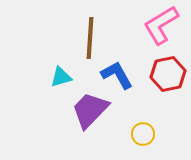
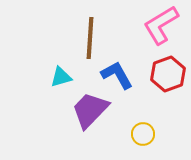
red hexagon: rotated 8 degrees counterclockwise
